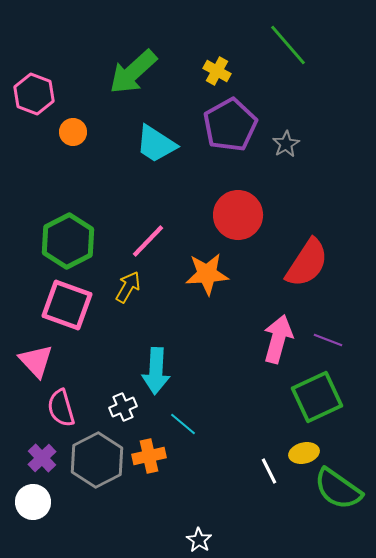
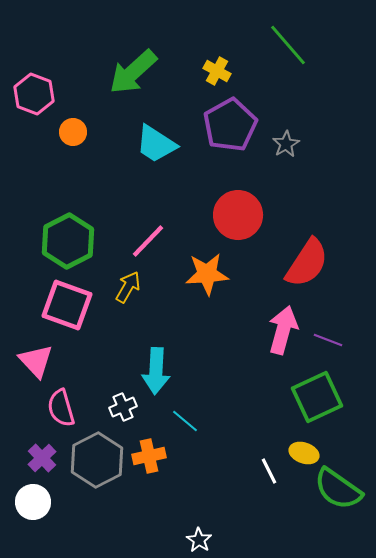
pink arrow: moved 5 px right, 9 px up
cyan line: moved 2 px right, 3 px up
yellow ellipse: rotated 32 degrees clockwise
